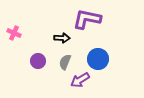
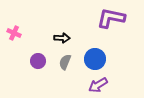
purple L-shape: moved 24 px right, 1 px up
blue circle: moved 3 px left
purple arrow: moved 18 px right, 5 px down
